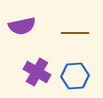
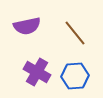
purple semicircle: moved 5 px right
brown line: rotated 52 degrees clockwise
